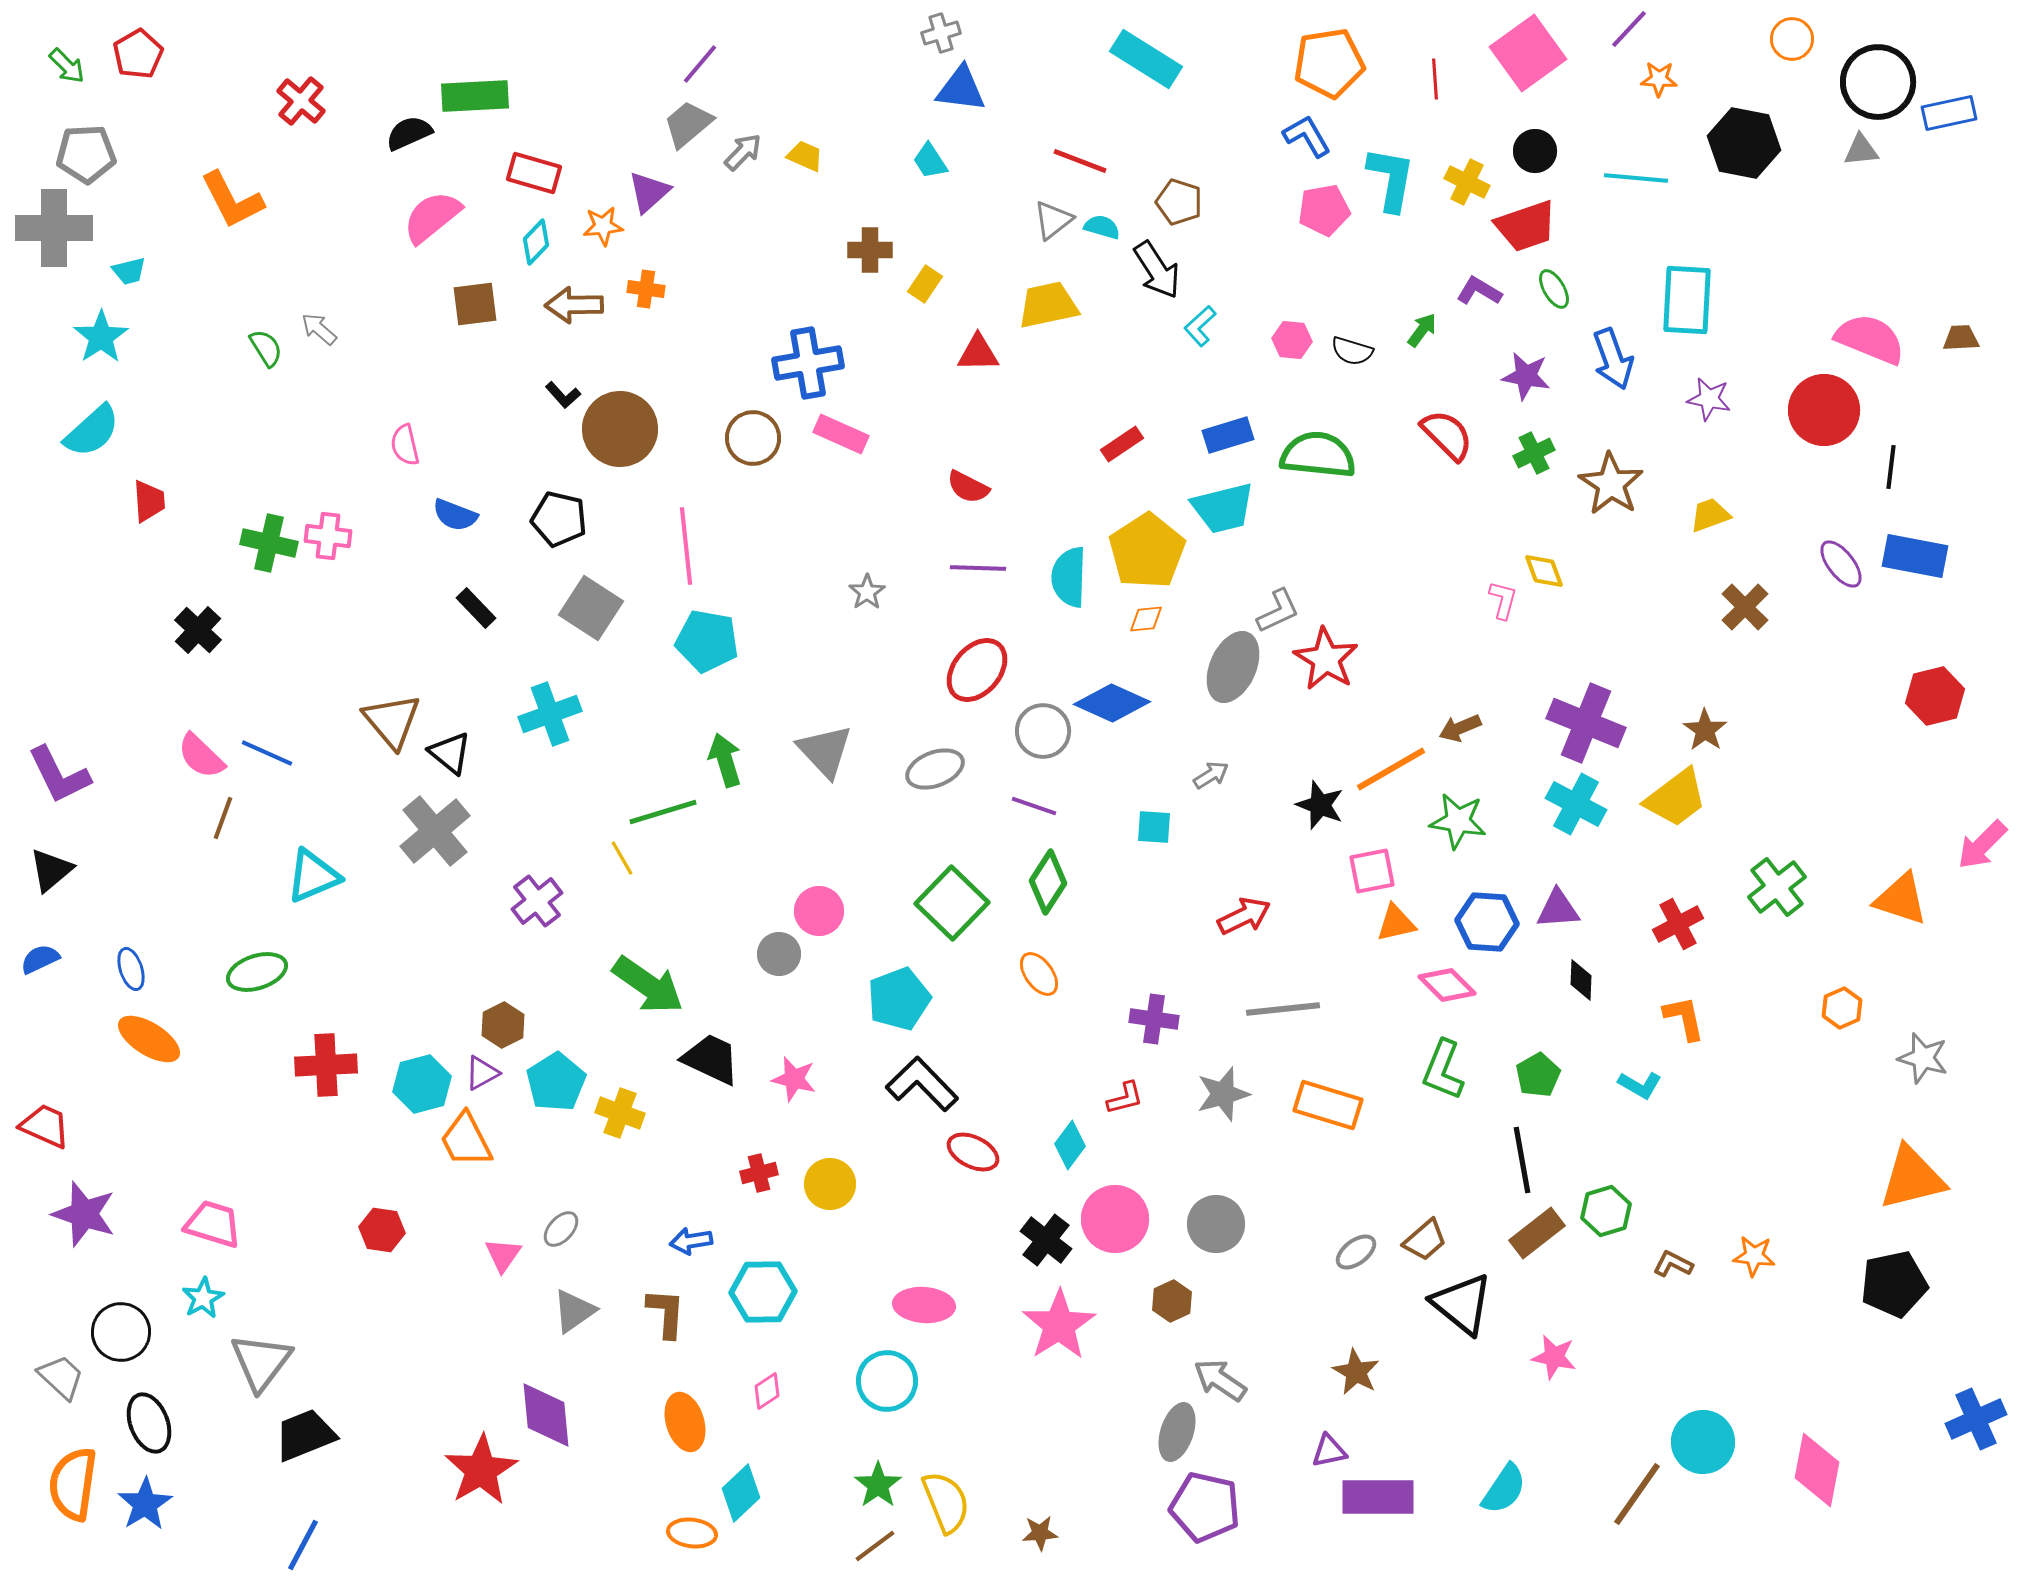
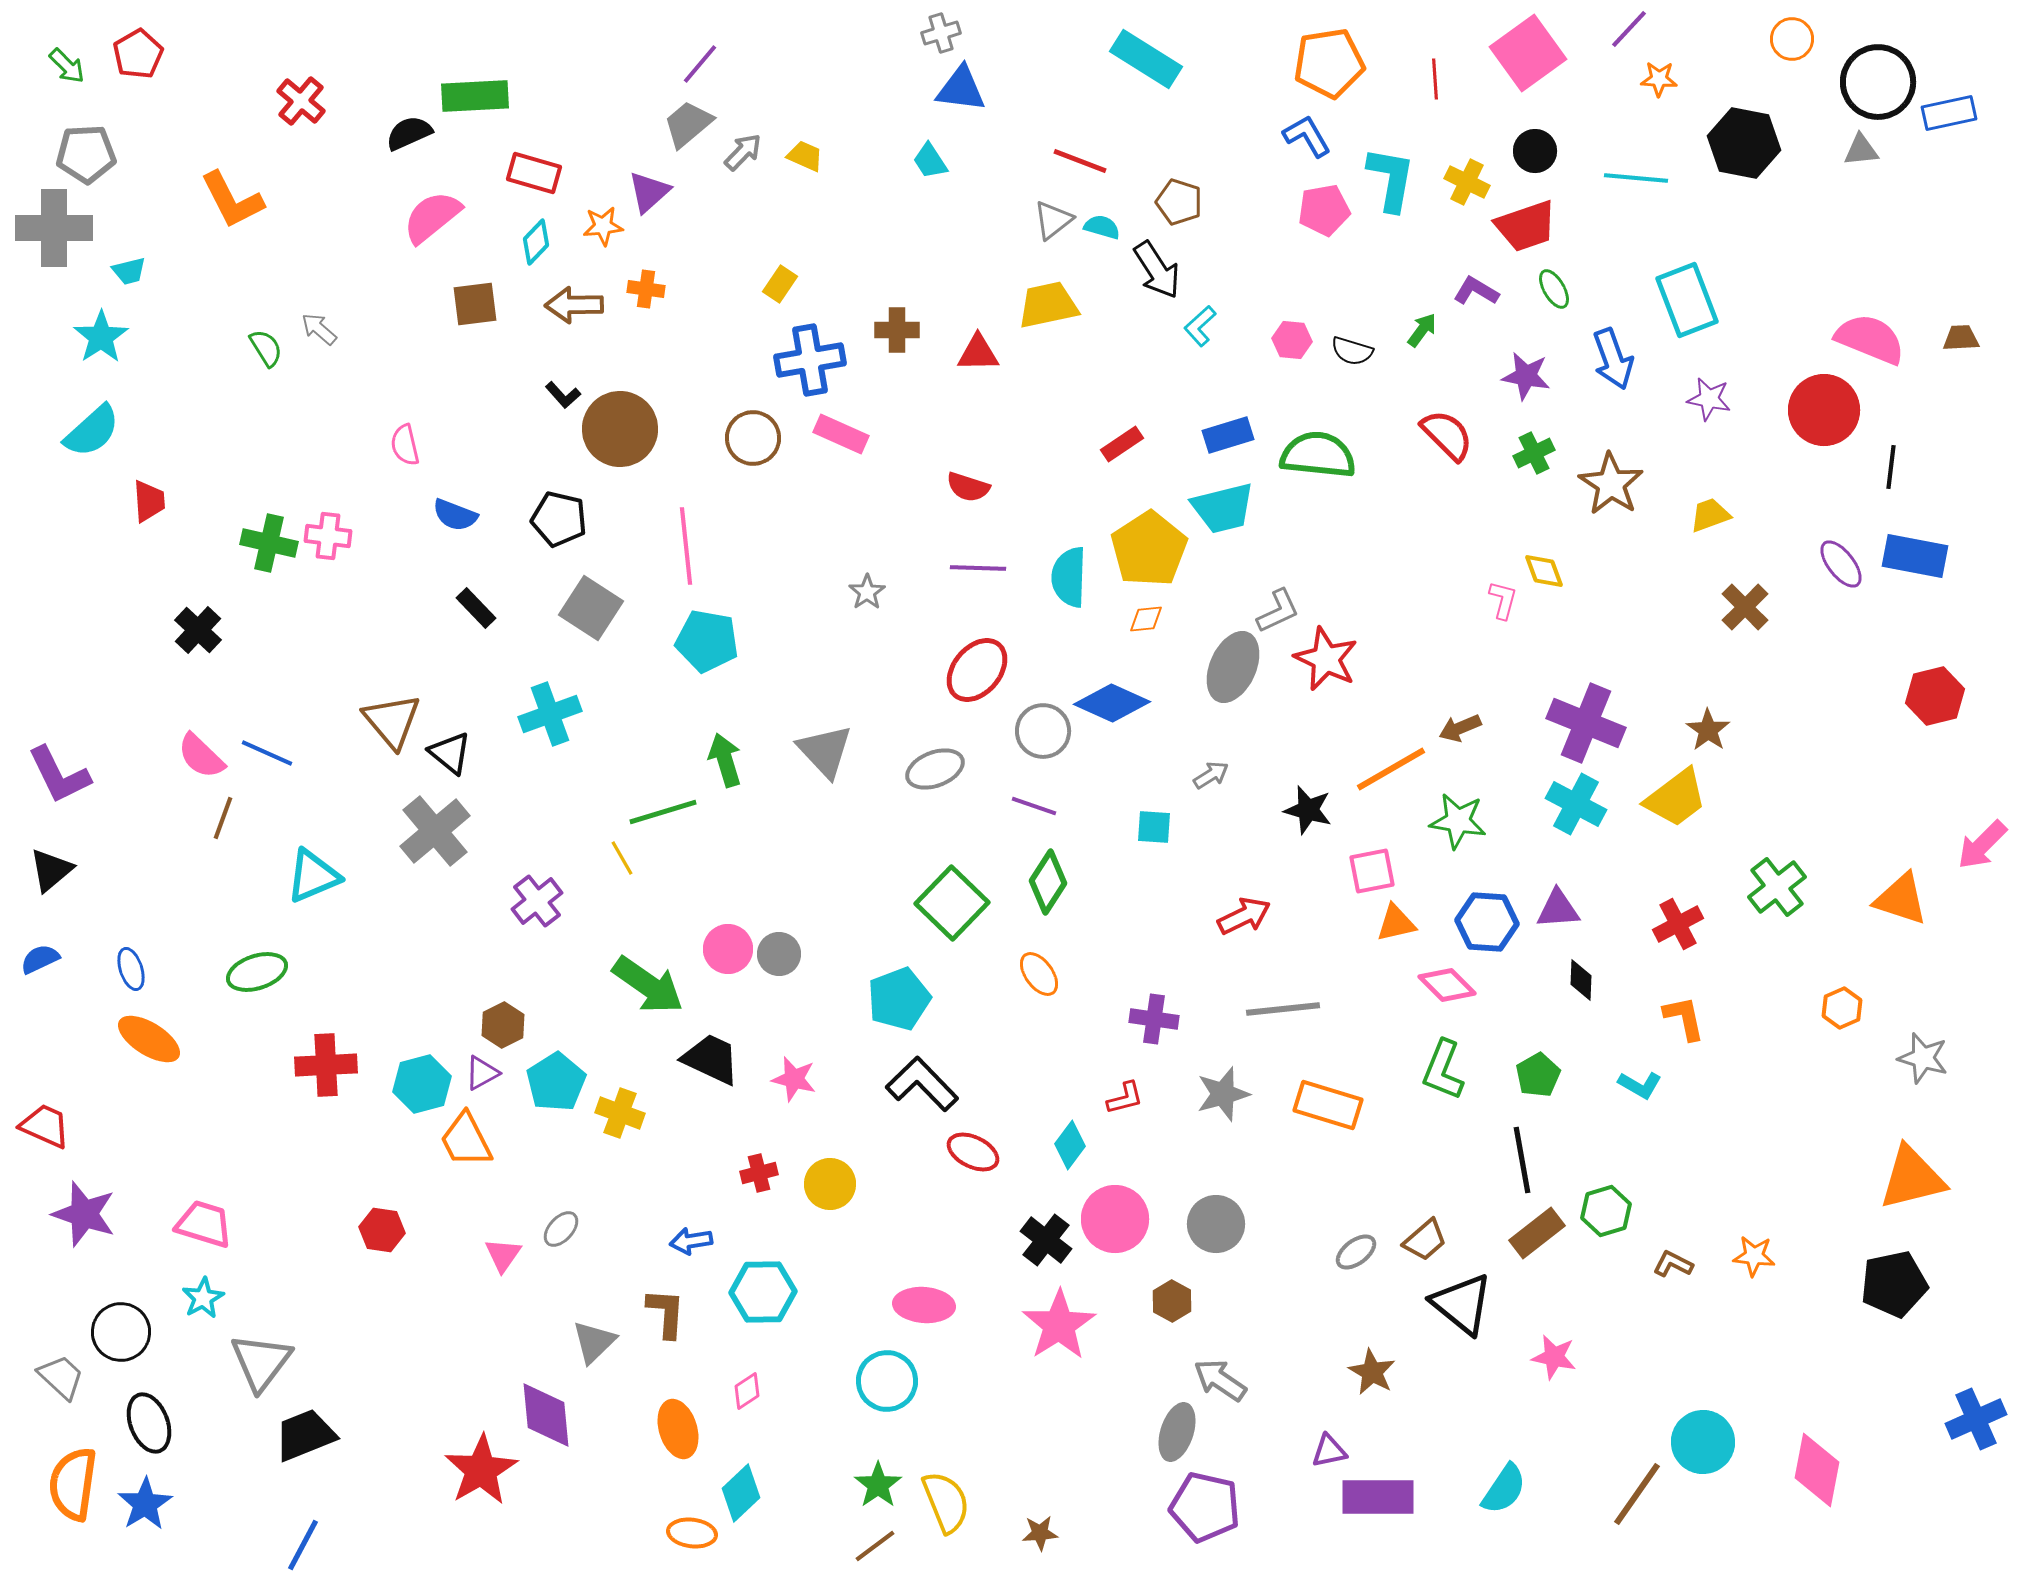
brown cross at (870, 250): moved 27 px right, 80 px down
yellow rectangle at (925, 284): moved 145 px left
purple L-shape at (1479, 291): moved 3 px left
cyan rectangle at (1687, 300): rotated 24 degrees counterclockwise
blue cross at (808, 363): moved 2 px right, 3 px up
red semicircle at (968, 487): rotated 9 degrees counterclockwise
yellow pentagon at (1147, 551): moved 2 px right, 2 px up
red star at (1326, 659): rotated 6 degrees counterclockwise
brown star at (1705, 730): moved 3 px right
black star at (1320, 805): moved 12 px left, 5 px down; rotated 6 degrees counterclockwise
pink circle at (819, 911): moved 91 px left, 38 px down
pink trapezoid at (213, 1224): moved 9 px left
brown hexagon at (1172, 1301): rotated 6 degrees counterclockwise
gray triangle at (574, 1311): moved 20 px right, 31 px down; rotated 9 degrees counterclockwise
brown star at (1356, 1372): moved 16 px right
pink diamond at (767, 1391): moved 20 px left
orange ellipse at (685, 1422): moved 7 px left, 7 px down
